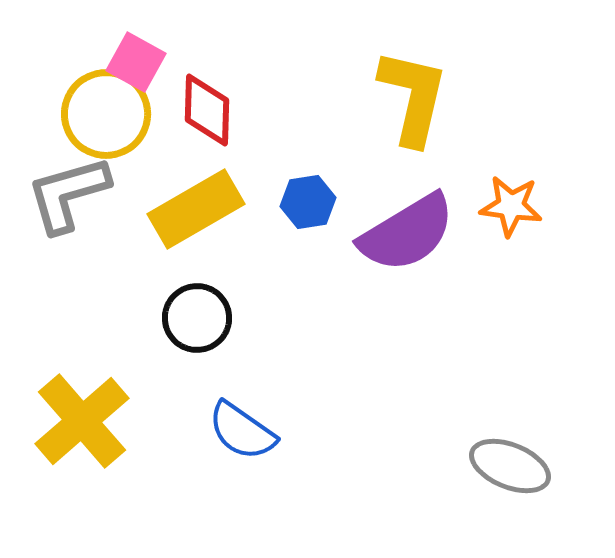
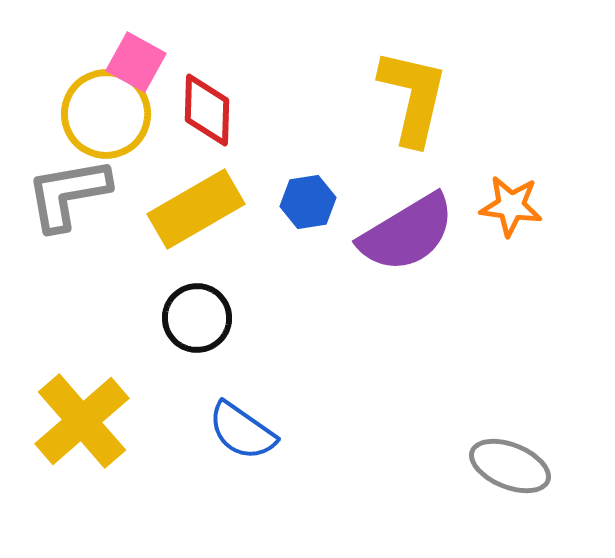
gray L-shape: rotated 6 degrees clockwise
